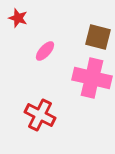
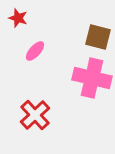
pink ellipse: moved 10 px left
red cross: moved 5 px left; rotated 20 degrees clockwise
